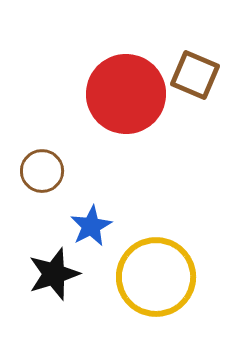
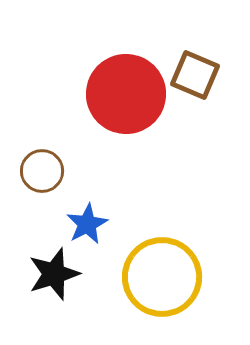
blue star: moved 4 px left, 2 px up
yellow circle: moved 6 px right
